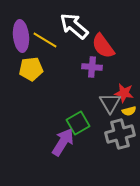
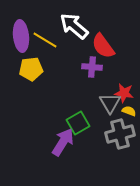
yellow semicircle: rotated 144 degrees counterclockwise
